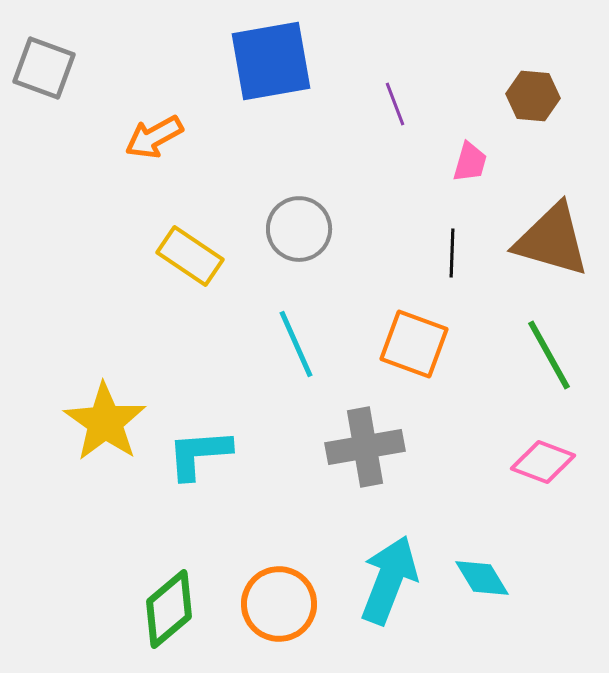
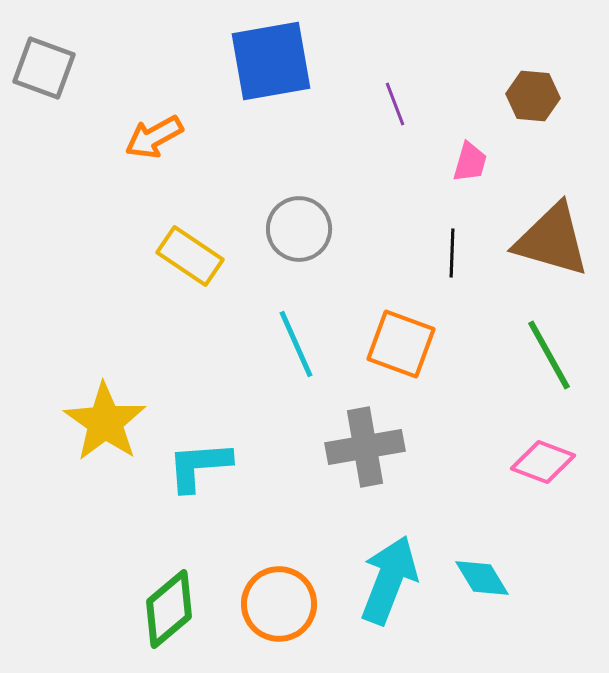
orange square: moved 13 px left
cyan L-shape: moved 12 px down
